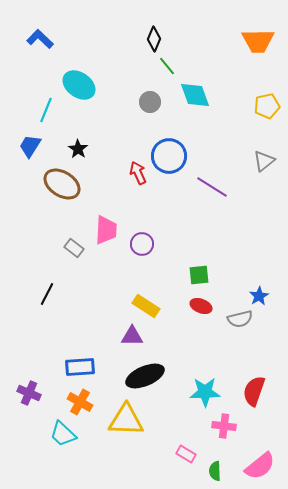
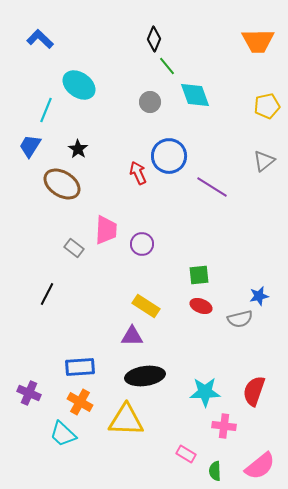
blue star: rotated 18 degrees clockwise
black ellipse: rotated 15 degrees clockwise
